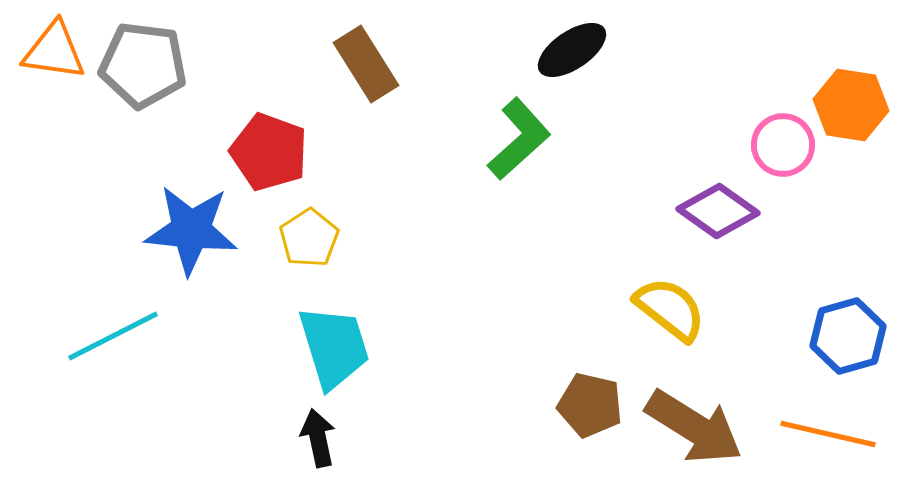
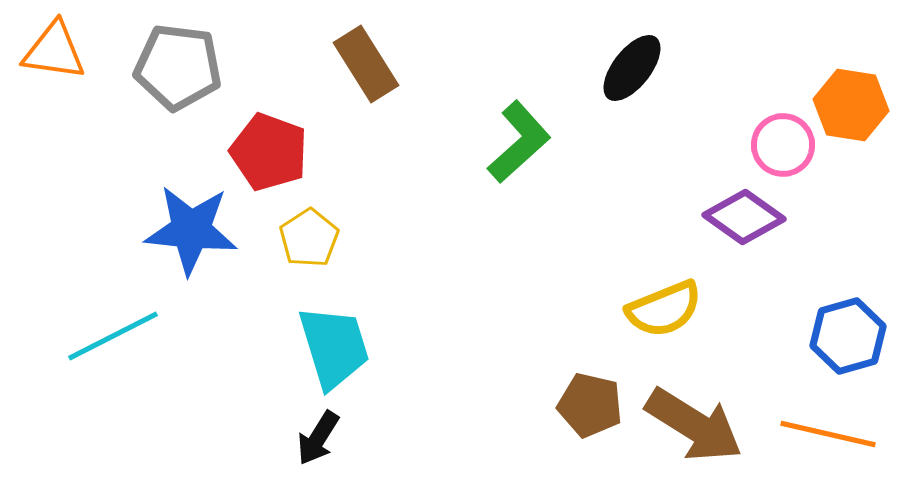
black ellipse: moved 60 px right, 18 px down; rotated 18 degrees counterclockwise
gray pentagon: moved 35 px right, 2 px down
green L-shape: moved 3 px down
purple diamond: moved 26 px right, 6 px down
yellow semicircle: moved 6 px left; rotated 120 degrees clockwise
brown arrow: moved 2 px up
black arrow: rotated 136 degrees counterclockwise
